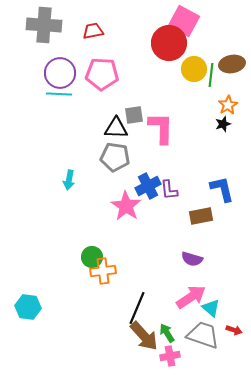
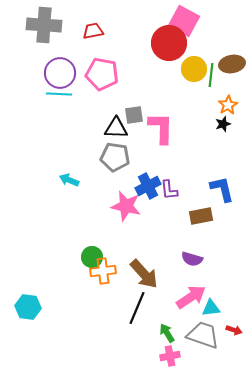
pink pentagon: rotated 8 degrees clockwise
cyan arrow: rotated 102 degrees clockwise
pink star: rotated 20 degrees counterclockwise
cyan triangle: rotated 48 degrees counterclockwise
brown arrow: moved 62 px up
